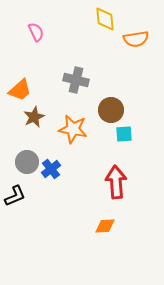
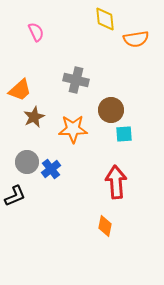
orange star: rotated 12 degrees counterclockwise
orange diamond: rotated 75 degrees counterclockwise
